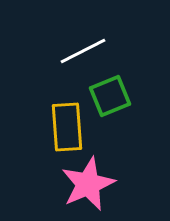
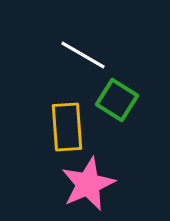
white line: moved 4 px down; rotated 57 degrees clockwise
green square: moved 7 px right, 4 px down; rotated 36 degrees counterclockwise
